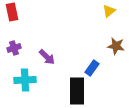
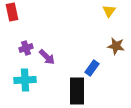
yellow triangle: rotated 16 degrees counterclockwise
purple cross: moved 12 px right
